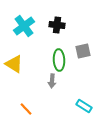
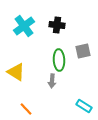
yellow triangle: moved 2 px right, 8 px down
